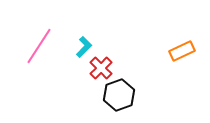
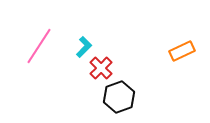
black hexagon: moved 2 px down
